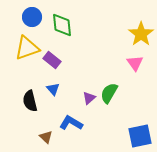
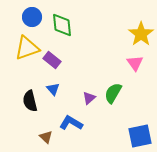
green semicircle: moved 4 px right
